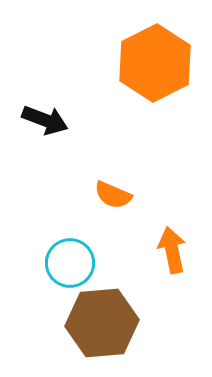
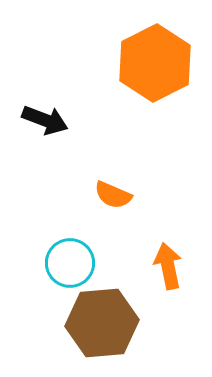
orange arrow: moved 4 px left, 16 px down
